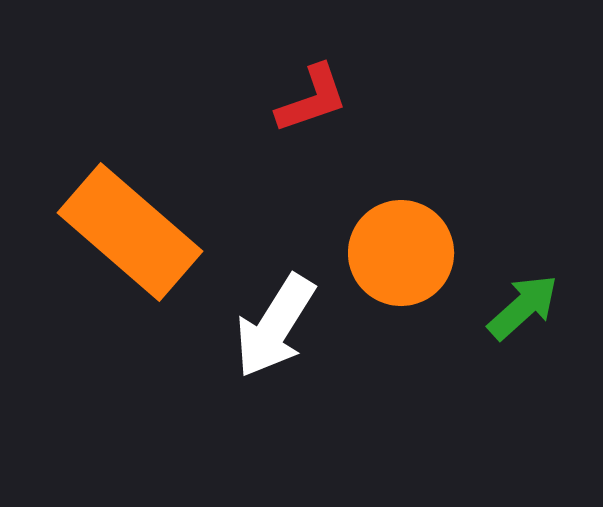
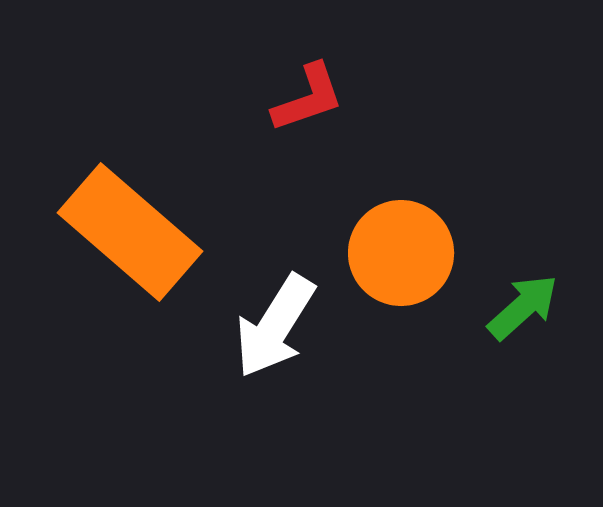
red L-shape: moved 4 px left, 1 px up
